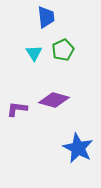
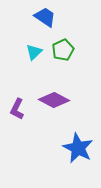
blue trapezoid: moved 1 px left; rotated 50 degrees counterclockwise
cyan triangle: moved 1 px up; rotated 18 degrees clockwise
purple diamond: rotated 12 degrees clockwise
purple L-shape: rotated 70 degrees counterclockwise
